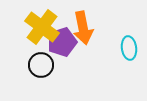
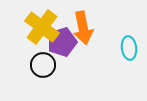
black circle: moved 2 px right
